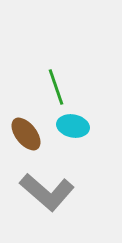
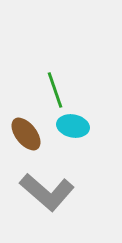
green line: moved 1 px left, 3 px down
